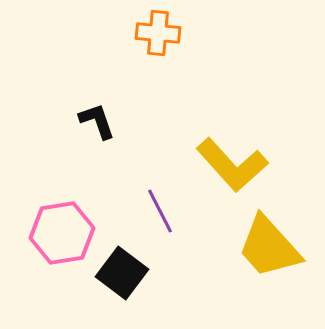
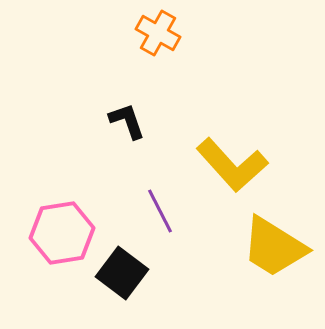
orange cross: rotated 24 degrees clockwise
black L-shape: moved 30 px right
yellow trapezoid: moved 5 px right; rotated 16 degrees counterclockwise
